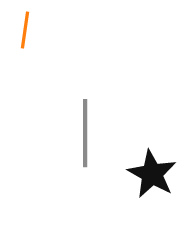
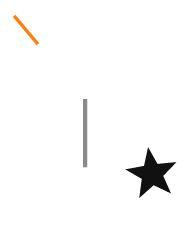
orange line: moved 1 px right; rotated 48 degrees counterclockwise
